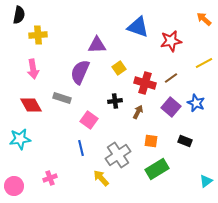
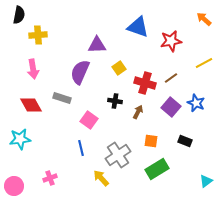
black cross: rotated 16 degrees clockwise
